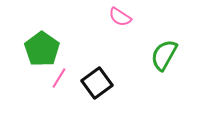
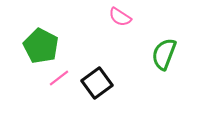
green pentagon: moved 1 px left, 3 px up; rotated 8 degrees counterclockwise
green semicircle: moved 1 px up; rotated 8 degrees counterclockwise
pink line: rotated 20 degrees clockwise
